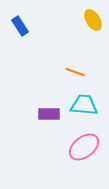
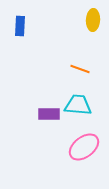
yellow ellipse: rotated 35 degrees clockwise
blue rectangle: rotated 36 degrees clockwise
orange line: moved 5 px right, 3 px up
cyan trapezoid: moved 6 px left
